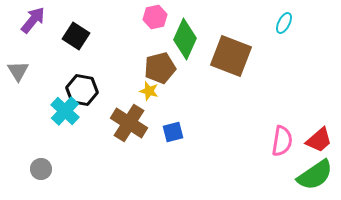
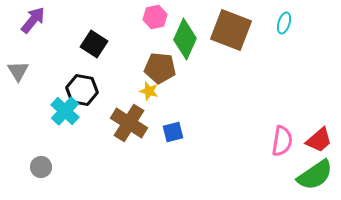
cyan ellipse: rotated 10 degrees counterclockwise
black square: moved 18 px right, 8 px down
brown square: moved 26 px up
brown pentagon: rotated 20 degrees clockwise
gray circle: moved 2 px up
